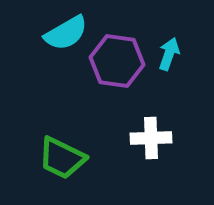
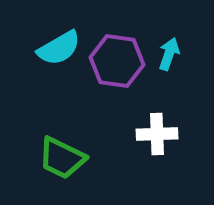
cyan semicircle: moved 7 px left, 15 px down
white cross: moved 6 px right, 4 px up
